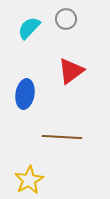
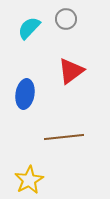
brown line: moved 2 px right; rotated 9 degrees counterclockwise
